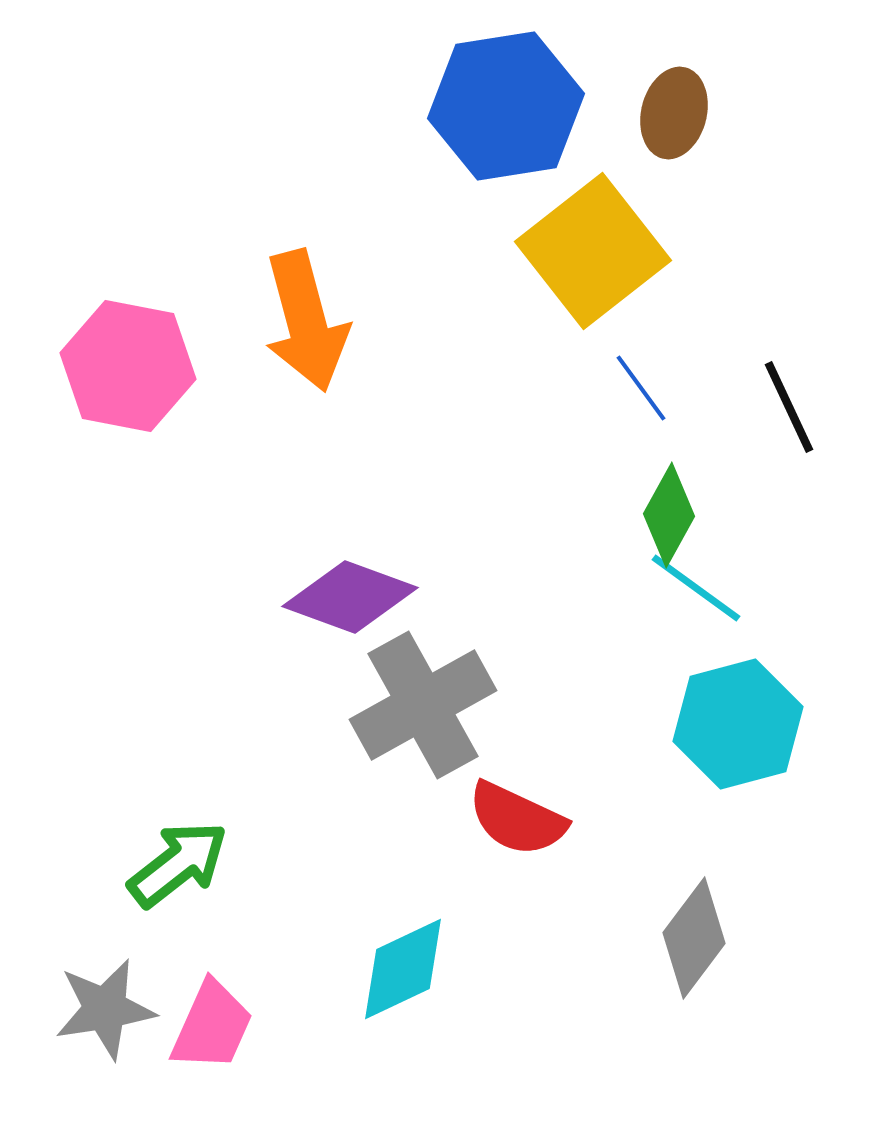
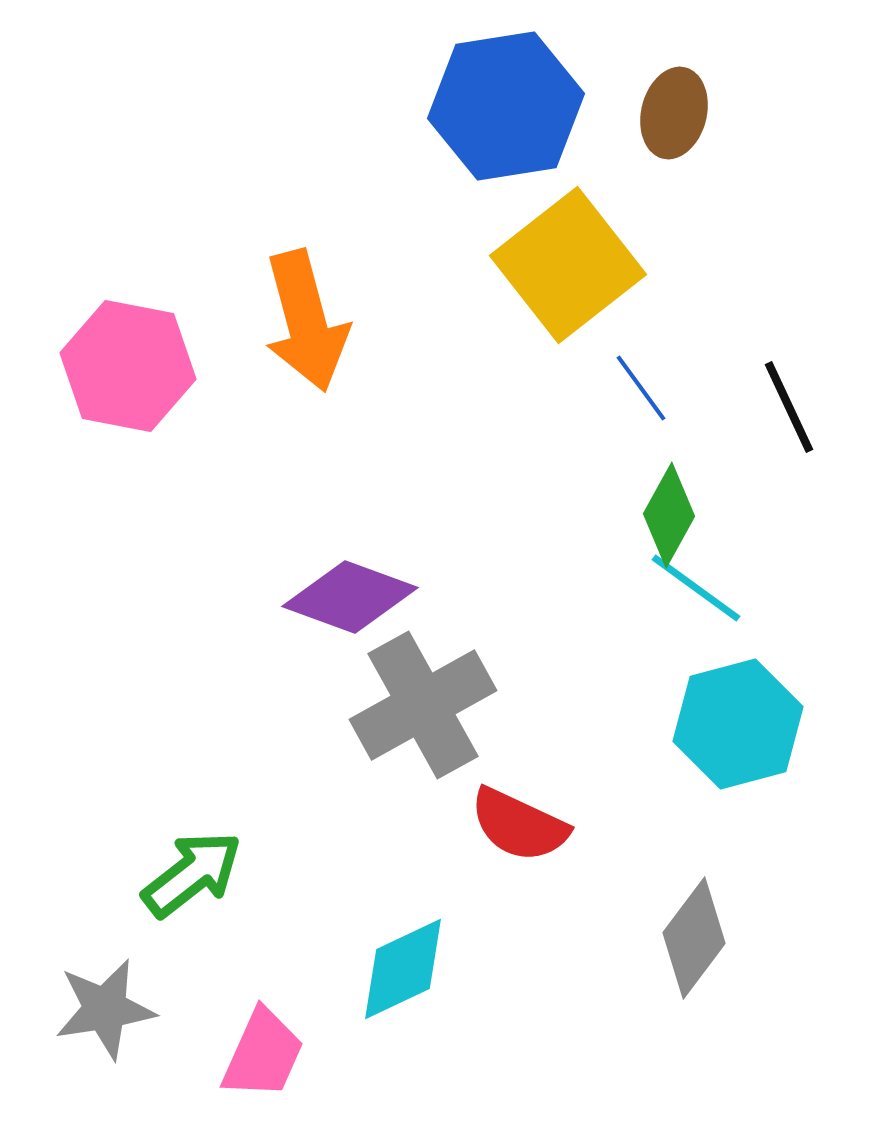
yellow square: moved 25 px left, 14 px down
red semicircle: moved 2 px right, 6 px down
green arrow: moved 14 px right, 10 px down
pink trapezoid: moved 51 px right, 28 px down
